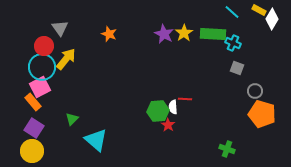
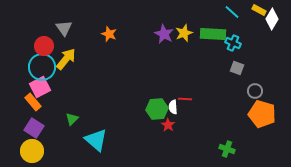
gray triangle: moved 4 px right
yellow star: rotated 12 degrees clockwise
green hexagon: moved 1 px left, 2 px up
